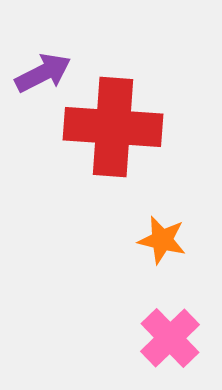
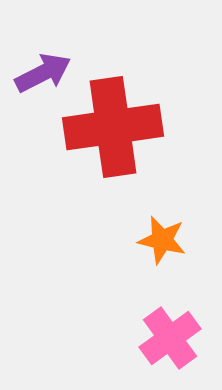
red cross: rotated 12 degrees counterclockwise
pink cross: rotated 8 degrees clockwise
